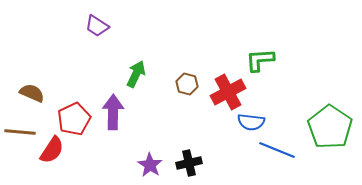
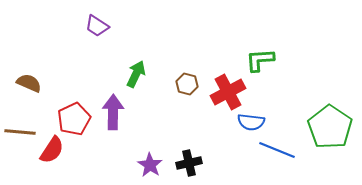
brown semicircle: moved 3 px left, 10 px up
